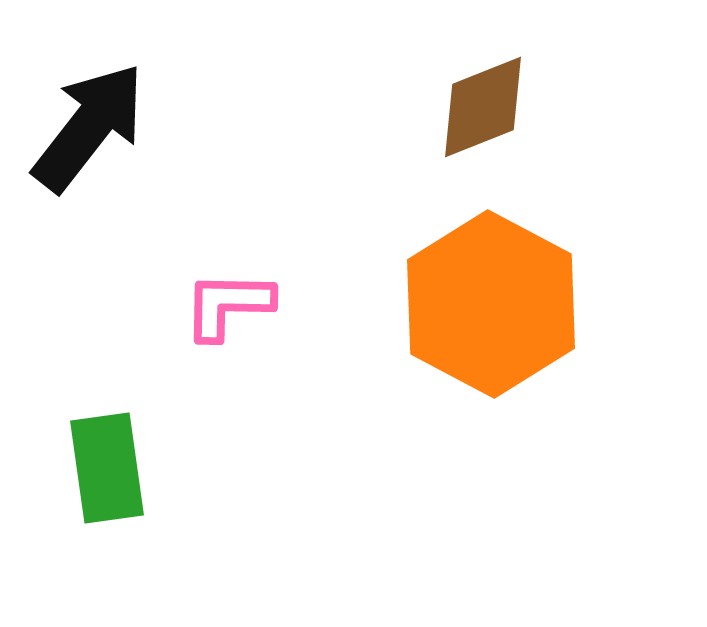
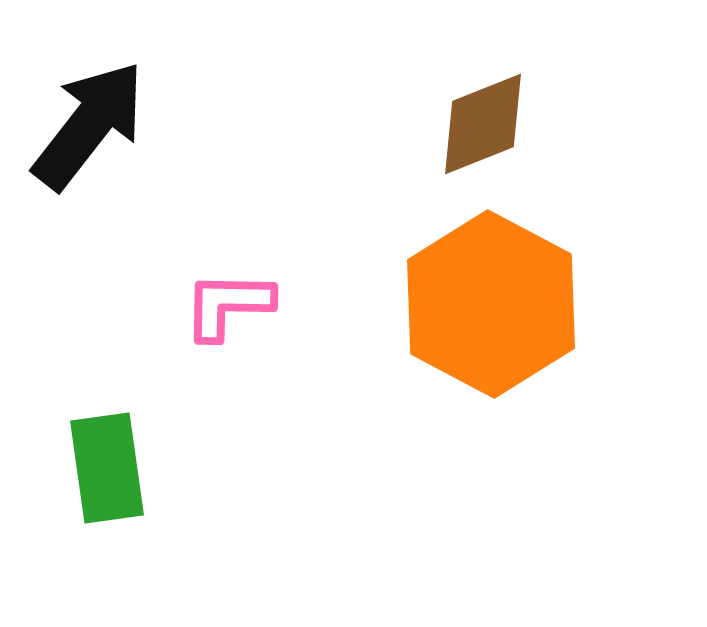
brown diamond: moved 17 px down
black arrow: moved 2 px up
